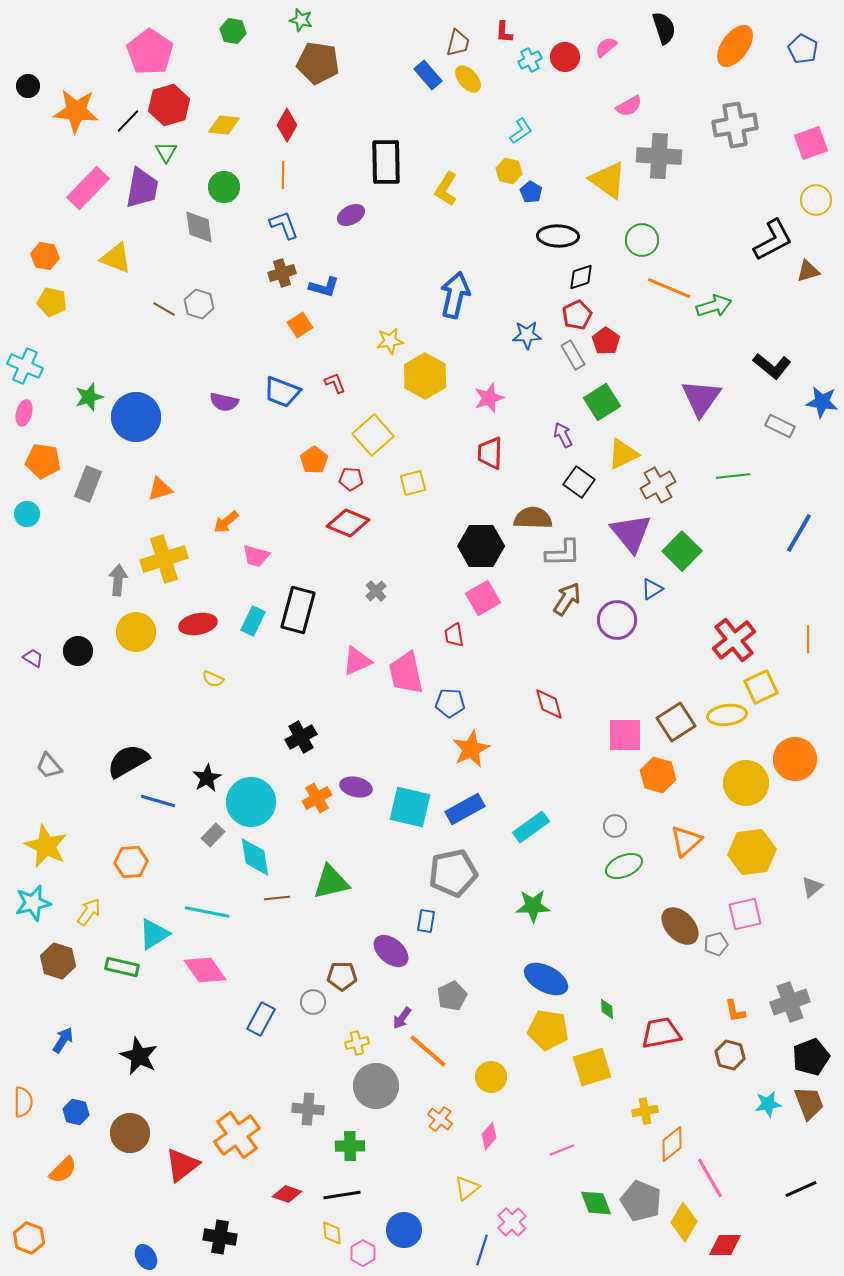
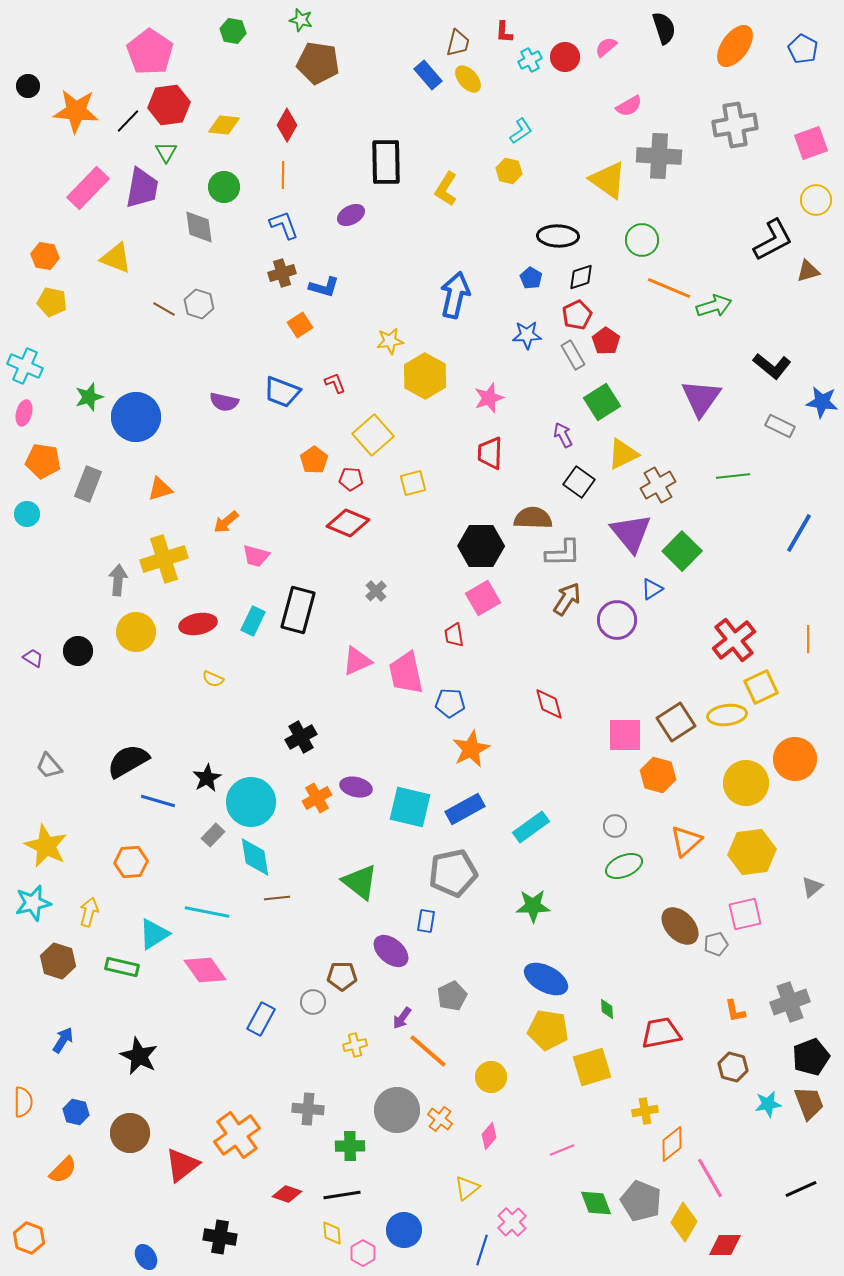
red hexagon at (169, 105): rotated 9 degrees clockwise
blue pentagon at (531, 192): moved 86 px down
green triangle at (331, 882): moved 29 px right; rotated 51 degrees clockwise
yellow arrow at (89, 912): rotated 20 degrees counterclockwise
yellow cross at (357, 1043): moved 2 px left, 2 px down
brown hexagon at (730, 1055): moved 3 px right, 12 px down
gray circle at (376, 1086): moved 21 px right, 24 px down
